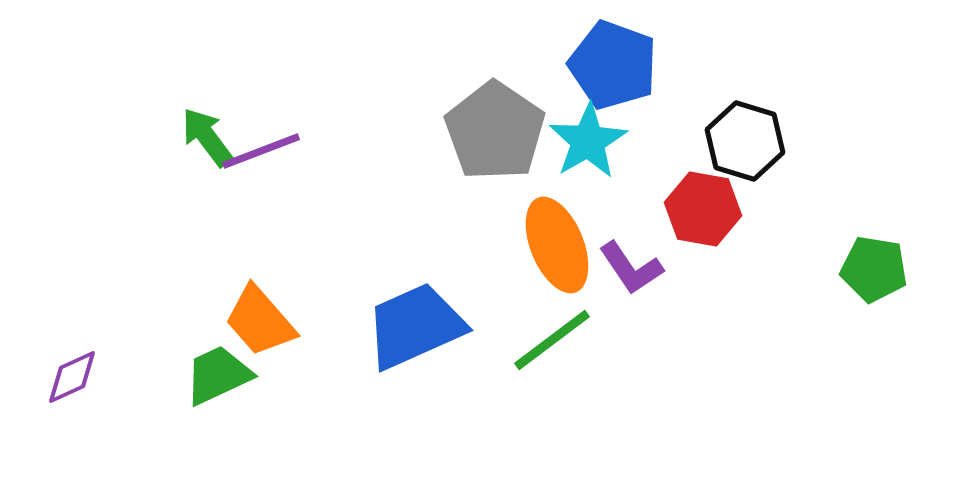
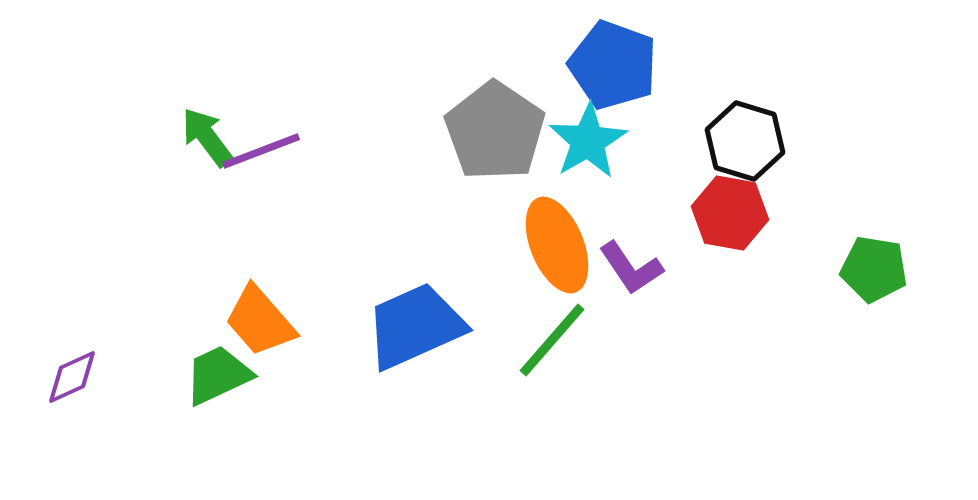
red hexagon: moved 27 px right, 4 px down
green line: rotated 12 degrees counterclockwise
